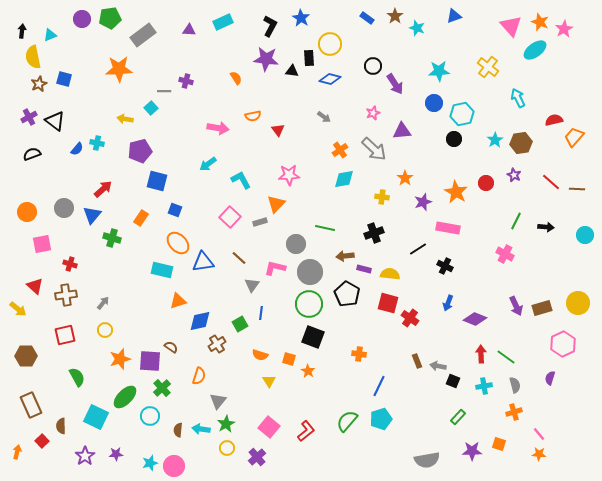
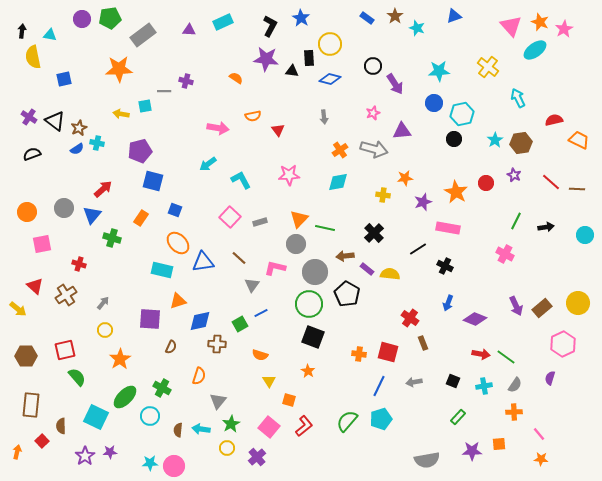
cyan triangle at (50, 35): rotated 32 degrees clockwise
orange semicircle at (236, 78): rotated 24 degrees counterclockwise
blue square at (64, 79): rotated 28 degrees counterclockwise
brown star at (39, 84): moved 40 px right, 44 px down
cyan square at (151, 108): moved 6 px left, 2 px up; rotated 32 degrees clockwise
purple cross at (29, 117): rotated 28 degrees counterclockwise
gray arrow at (324, 117): rotated 48 degrees clockwise
yellow arrow at (125, 119): moved 4 px left, 5 px up
orange trapezoid at (574, 137): moved 5 px right, 3 px down; rotated 75 degrees clockwise
blue semicircle at (77, 149): rotated 16 degrees clockwise
gray arrow at (374, 149): rotated 28 degrees counterclockwise
orange star at (405, 178): rotated 28 degrees clockwise
cyan diamond at (344, 179): moved 6 px left, 3 px down
blue square at (157, 181): moved 4 px left
yellow cross at (382, 197): moved 1 px right, 2 px up
orange triangle at (276, 204): moved 23 px right, 15 px down
black arrow at (546, 227): rotated 14 degrees counterclockwise
black cross at (374, 233): rotated 24 degrees counterclockwise
red cross at (70, 264): moved 9 px right
purple rectangle at (364, 269): moved 3 px right; rotated 24 degrees clockwise
gray circle at (310, 272): moved 5 px right
brown cross at (66, 295): rotated 25 degrees counterclockwise
red square at (388, 303): moved 49 px down
brown rectangle at (542, 308): rotated 24 degrees counterclockwise
blue line at (261, 313): rotated 56 degrees clockwise
red square at (65, 335): moved 15 px down
brown cross at (217, 344): rotated 36 degrees clockwise
brown semicircle at (171, 347): rotated 80 degrees clockwise
red arrow at (481, 354): rotated 102 degrees clockwise
orange star at (120, 359): rotated 15 degrees counterclockwise
orange square at (289, 359): moved 41 px down
purple square at (150, 361): moved 42 px up
brown rectangle at (417, 361): moved 6 px right, 18 px up
gray arrow at (438, 366): moved 24 px left, 16 px down; rotated 21 degrees counterclockwise
green semicircle at (77, 377): rotated 12 degrees counterclockwise
gray semicircle at (515, 385): rotated 49 degrees clockwise
green cross at (162, 388): rotated 18 degrees counterclockwise
brown rectangle at (31, 405): rotated 30 degrees clockwise
orange cross at (514, 412): rotated 14 degrees clockwise
green star at (226, 424): moved 5 px right
red L-shape at (306, 431): moved 2 px left, 5 px up
orange square at (499, 444): rotated 24 degrees counterclockwise
purple star at (116, 454): moved 6 px left, 2 px up
orange star at (539, 454): moved 2 px right, 5 px down
cyan star at (150, 463): rotated 14 degrees clockwise
